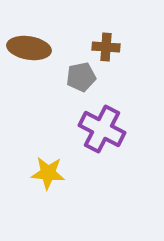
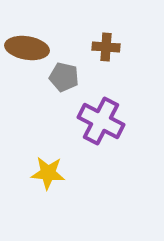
brown ellipse: moved 2 px left
gray pentagon: moved 17 px left; rotated 24 degrees clockwise
purple cross: moved 1 px left, 8 px up
